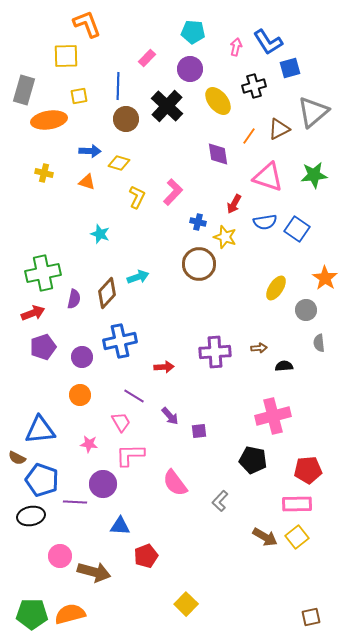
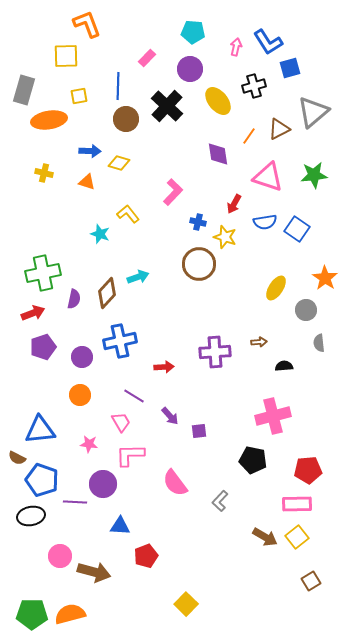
yellow L-shape at (137, 197): moved 9 px left, 17 px down; rotated 65 degrees counterclockwise
brown arrow at (259, 348): moved 6 px up
brown square at (311, 617): moved 36 px up; rotated 18 degrees counterclockwise
